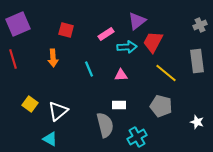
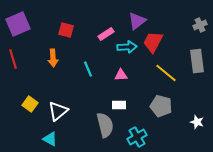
cyan line: moved 1 px left
